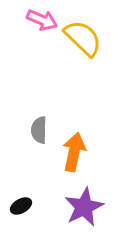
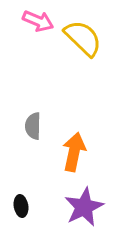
pink arrow: moved 4 px left, 1 px down
gray semicircle: moved 6 px left, 4 px up
black ellipse: rotated 70 degrees counterclockwise
